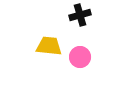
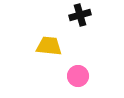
pink circle: moved 2 px left, 19 px down
